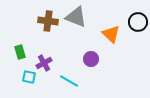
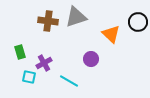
gray triangle: rotated 40 degrees counterclockwise
